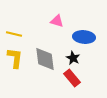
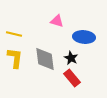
black star: moved 2 px left
